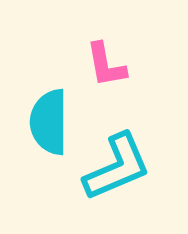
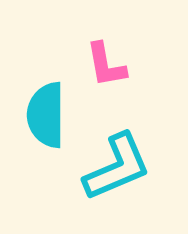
cyan semicircle: moved 3 px left, 7 px up
